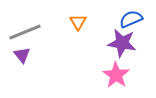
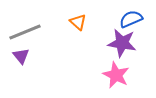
orange triangle: rotated 18 degrees counterclockwise
purple triangle: moved 1 px left, 1 px down
pink star: rotated 8 degrees counterclockwise
